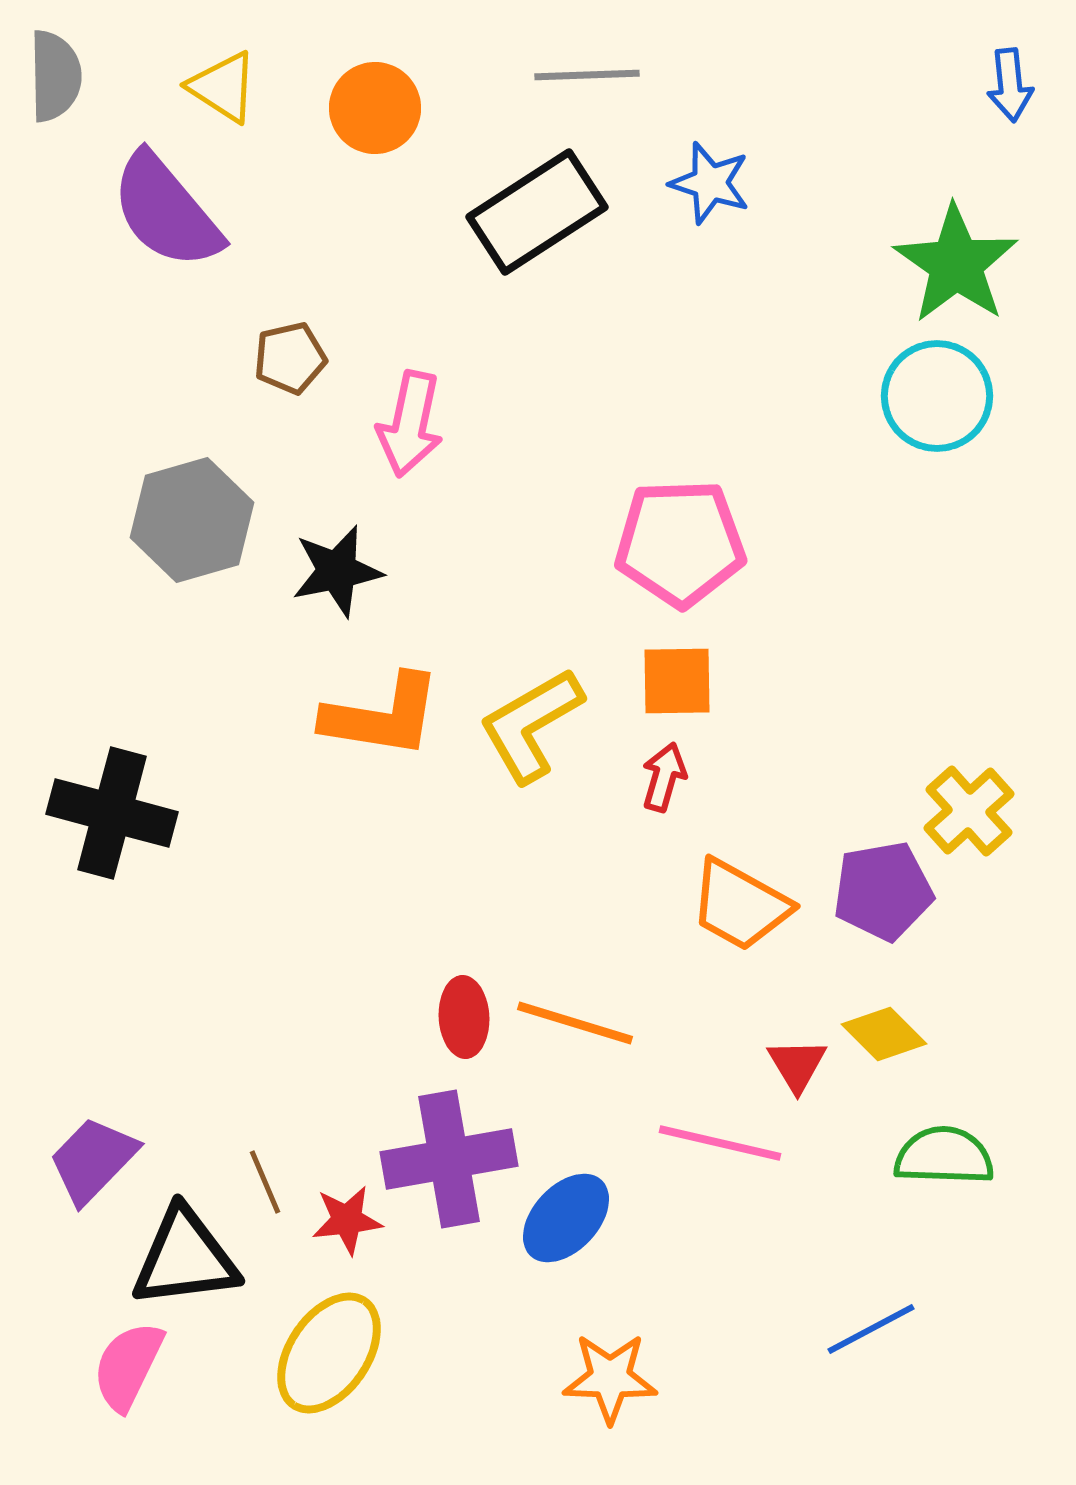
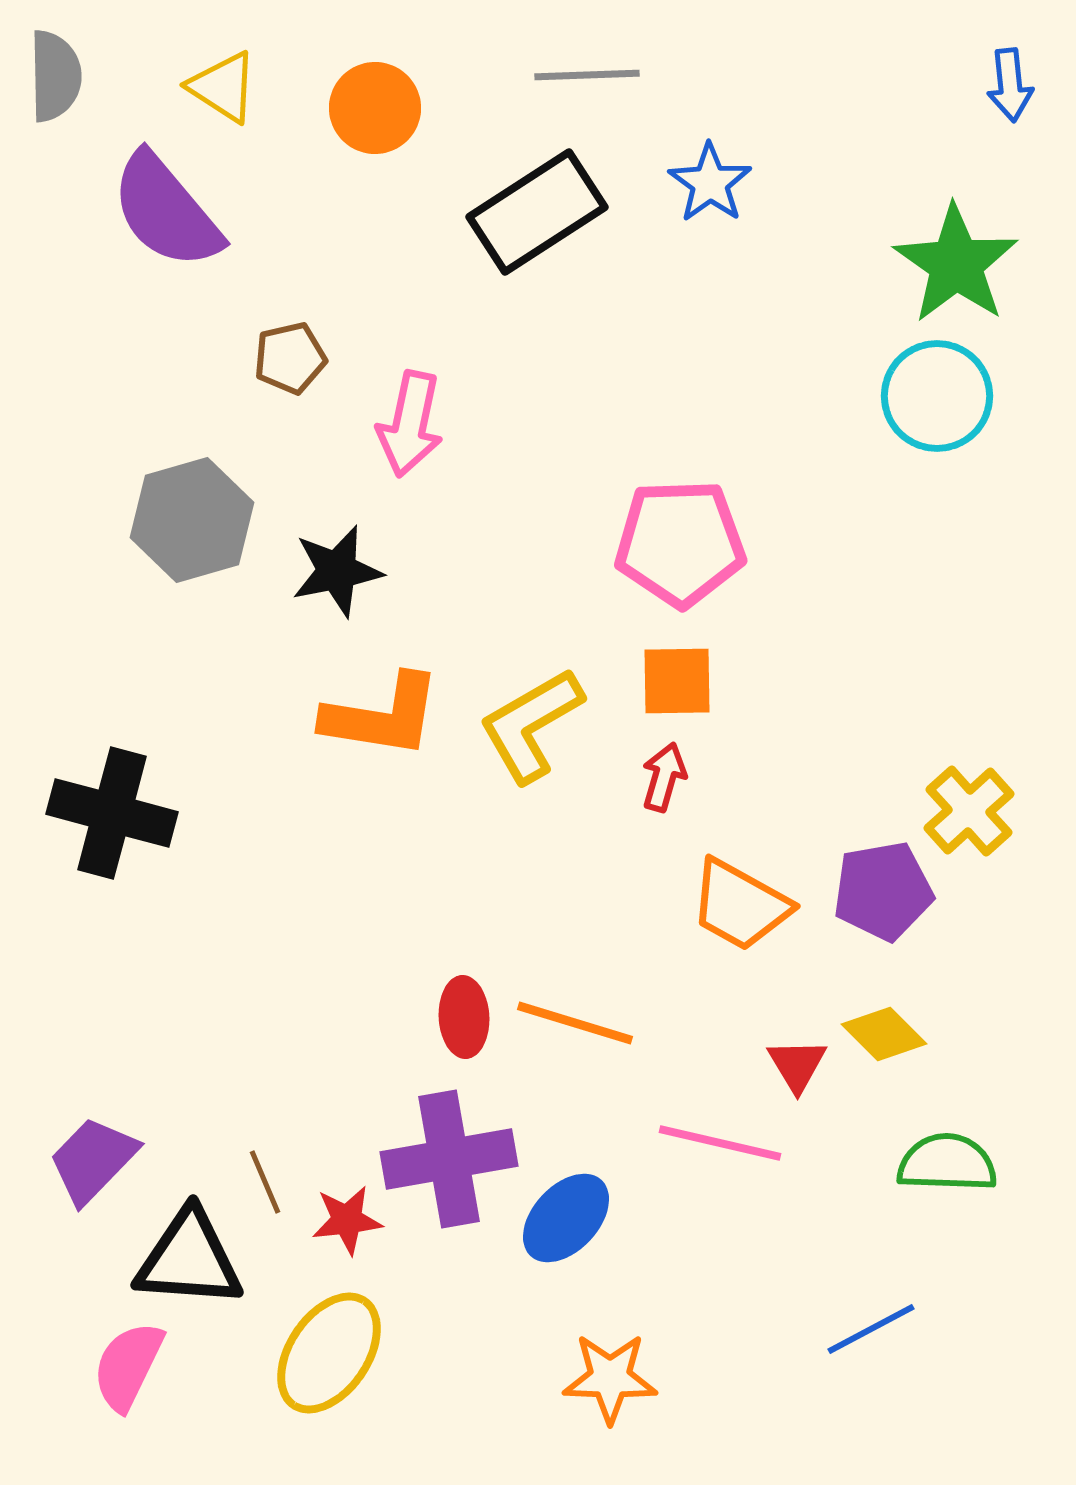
blue star: rotated 18 degrees clockwise
green semicircle: moved 3 px right, 7 px down
black triangle: moved 4 px right, 1 px down; rotated 11 degrees clockwise
